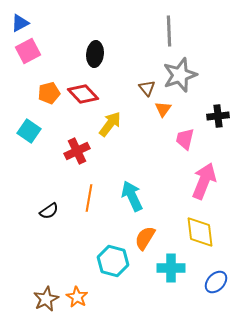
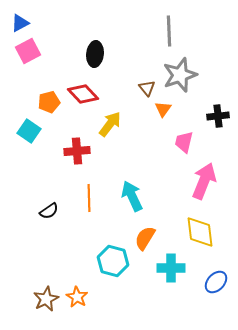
orange pentagon: moved 9 px down
pink trapezoid: moved 1 px left, 3 px down
red cross: rotated 20 degrees clockwise
orange line: rotated 12 degrees counterclockwise
